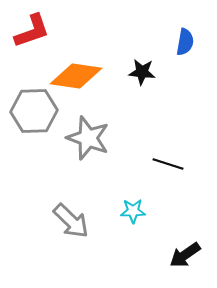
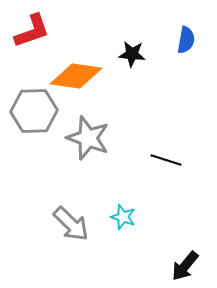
blue semicircle: moved 1 px right, 2 px up
black star: moved 10 px left, 18 px up
black line: moved 2 px left, 4 px up
cyan star: moved 10 px left, 6 px down; rotated 20 degrees clockwise
gray arrow: moved 3 px down
black arrow: moved 11 px down; rotated 16 degrees counterclockwise
